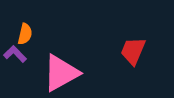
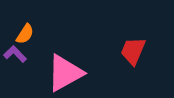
orange semicircle: rotated 20 degrees clockwise
pink triangle: moved 4 px right
